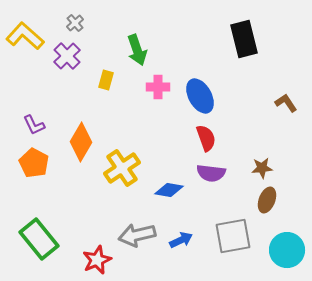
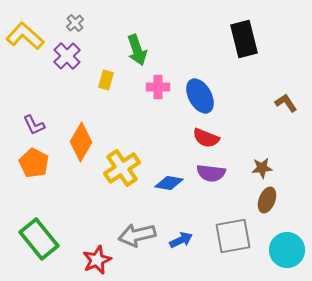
red semicircle: rotated 132 degrees clockwise
blue diamond: moved 7 px up
